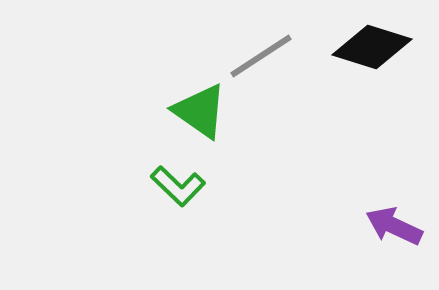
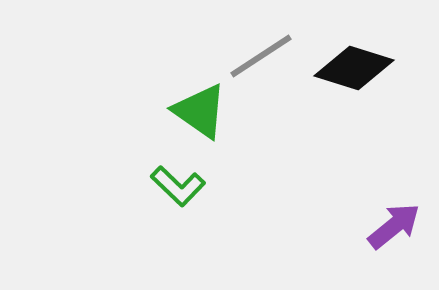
black diamond: moved 18 px left, 21 px down
purple arrow: rotated 116 degrees clockwise
